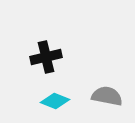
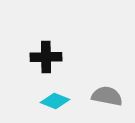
black cross: rotated 12 degrees clockwise
